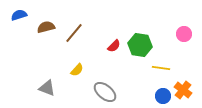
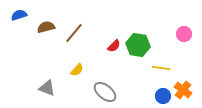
green hexagon: moved 2 px left
